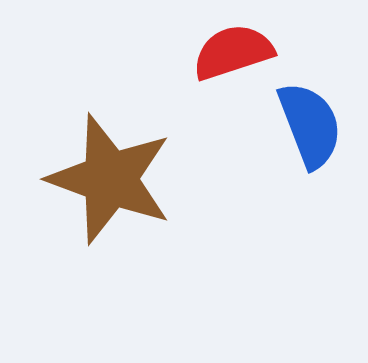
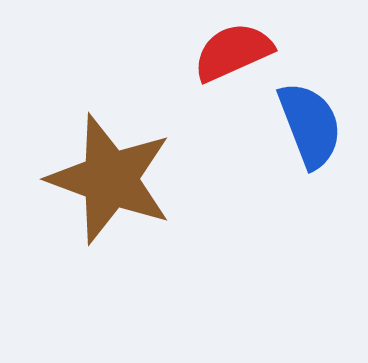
red semicircle: rotated 6 degrees counterclockwise
